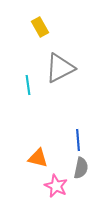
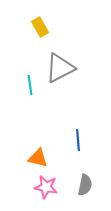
cyan line: moved 2 px right
gray semicircle: moved 4 px right, 17 px down
pink star: moved 10 px left, 1 px down; rotated 15 degrees counterclockwise
